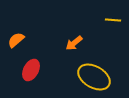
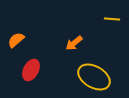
yellow line: moved 1 px left, 1 px up
